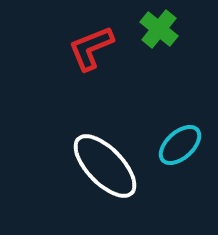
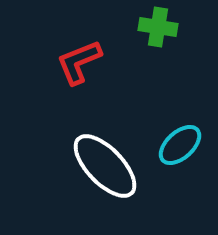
green cross: moved 1 px left, 2 px up; rotated 30 degrees counterclockwise
red L-shape: moved 12 px left, 14 px down
